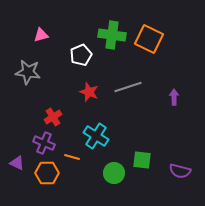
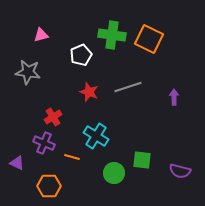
orange hexagon: moved 2 px right, 13 px down
